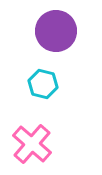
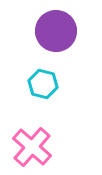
pink cross: moved 3 px down
